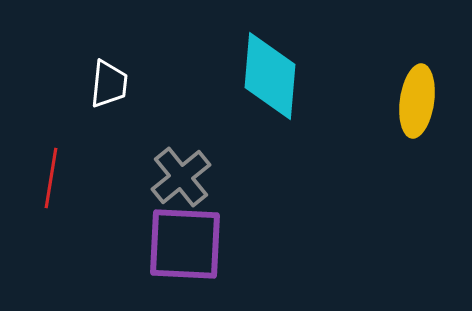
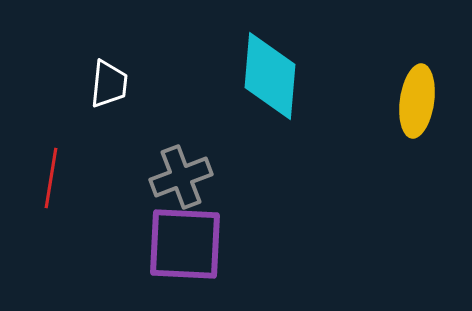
gray cross: rotated 18 degrees clockwise
